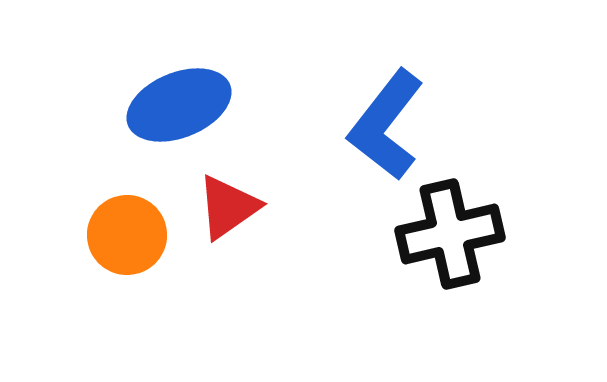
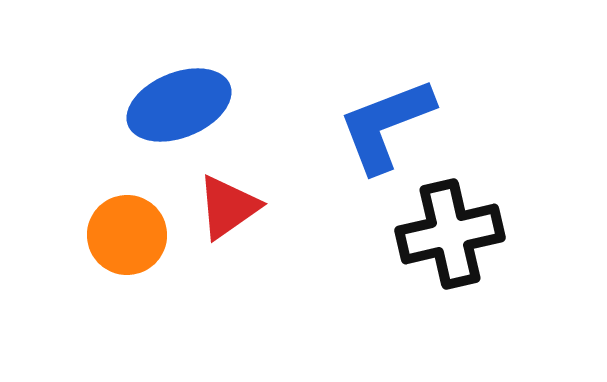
blue L-shape: rotated 31 degrees clockwise
